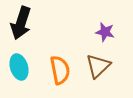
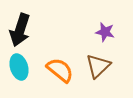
black arrow: moved 1 px left, 7 px down
orange semicircle: rotated 40 degrees counterclockwise
